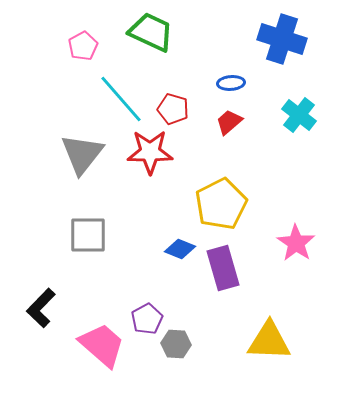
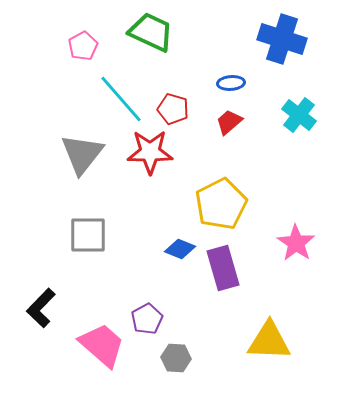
gray hexagon: moved 14 px down
